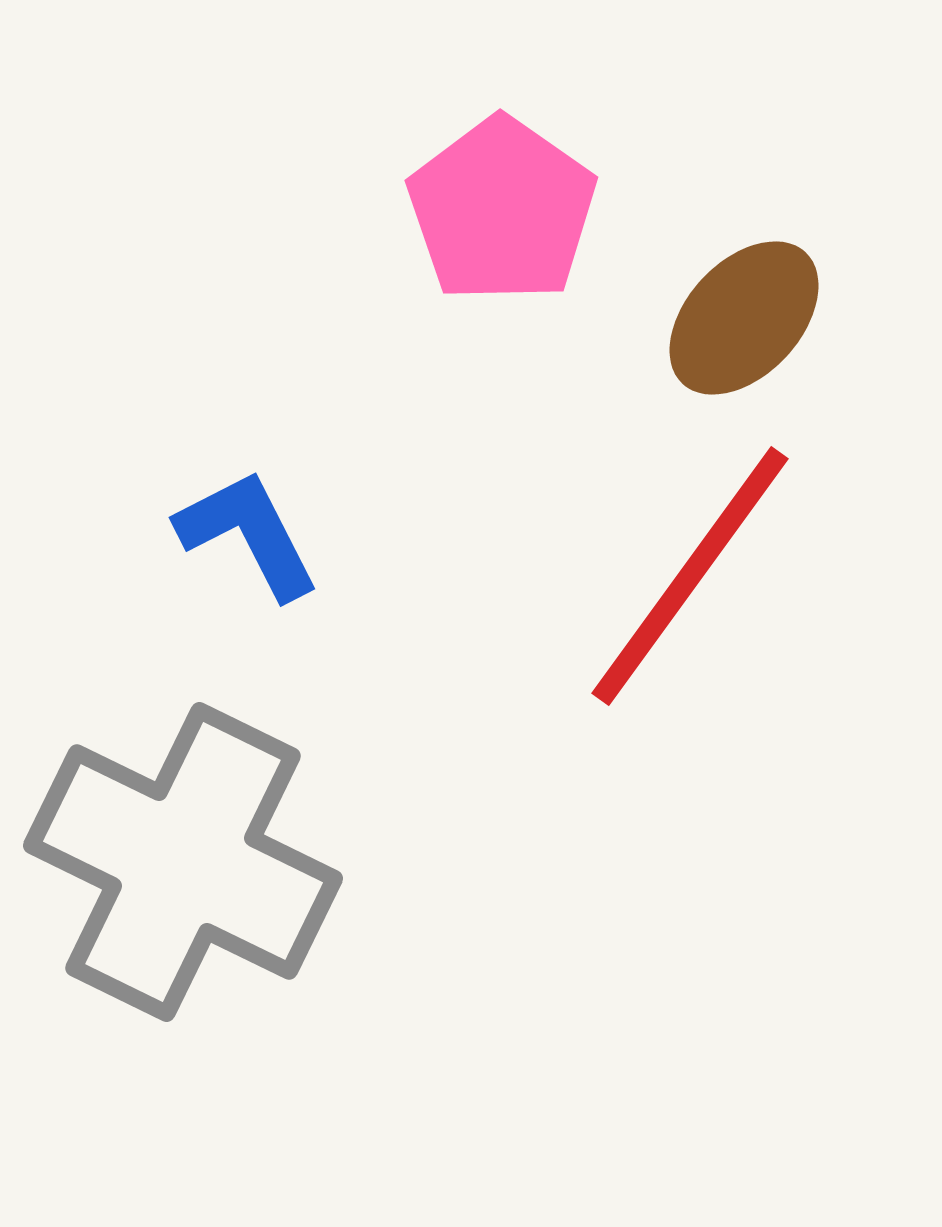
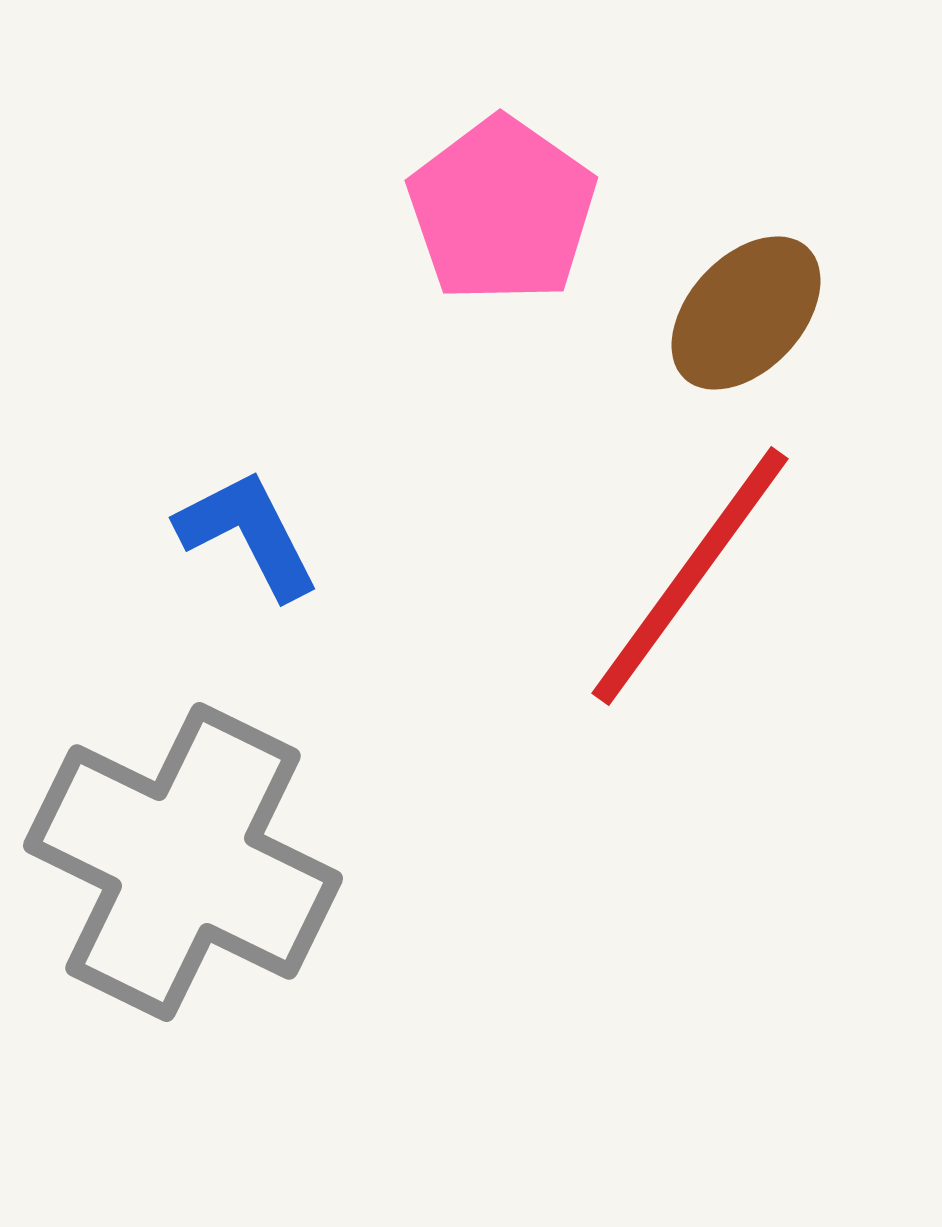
brown ellipse: moved 2 px right, 5 px up
